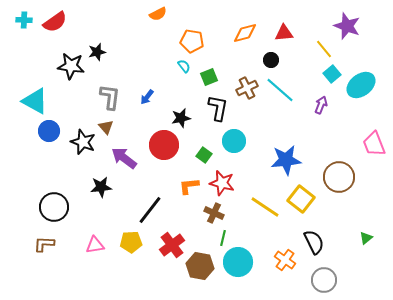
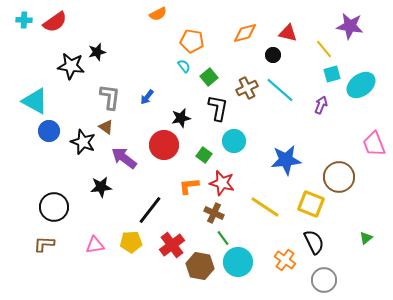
purple star at (347, 26): moved 3 px right; rotated 12 degrees counterclockwise
red triangle at (284, 33): moved 4 px right; rotated 18 degrees clockwise
black circle at (271, 60): moved 2 px right, 5 px up
cyan square at (332, 74): rotated 24 degrees clockwise
green square at (209, 77): rotated 18 degrees counterclockwise
brown triangle at (106, 127): rotated 14 degrees counterclockwise
yellow square at (301, 199): moved 10 px right, 5 px down; rotated 16 degrees counterclockwise
green line at (223, 238): rotated 49 degrees counterclockwise
